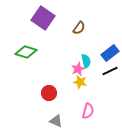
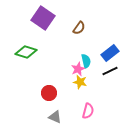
gray triangle: moved 1 px left, 4 px up
